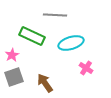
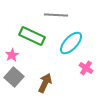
gray line: moved 1 px right
cyan ellipse: rotated 30 degrees counterclockwise
gray square: rotated 30 degrees counterclockwise
brown arrow: rotated 60 degrees clockwise
